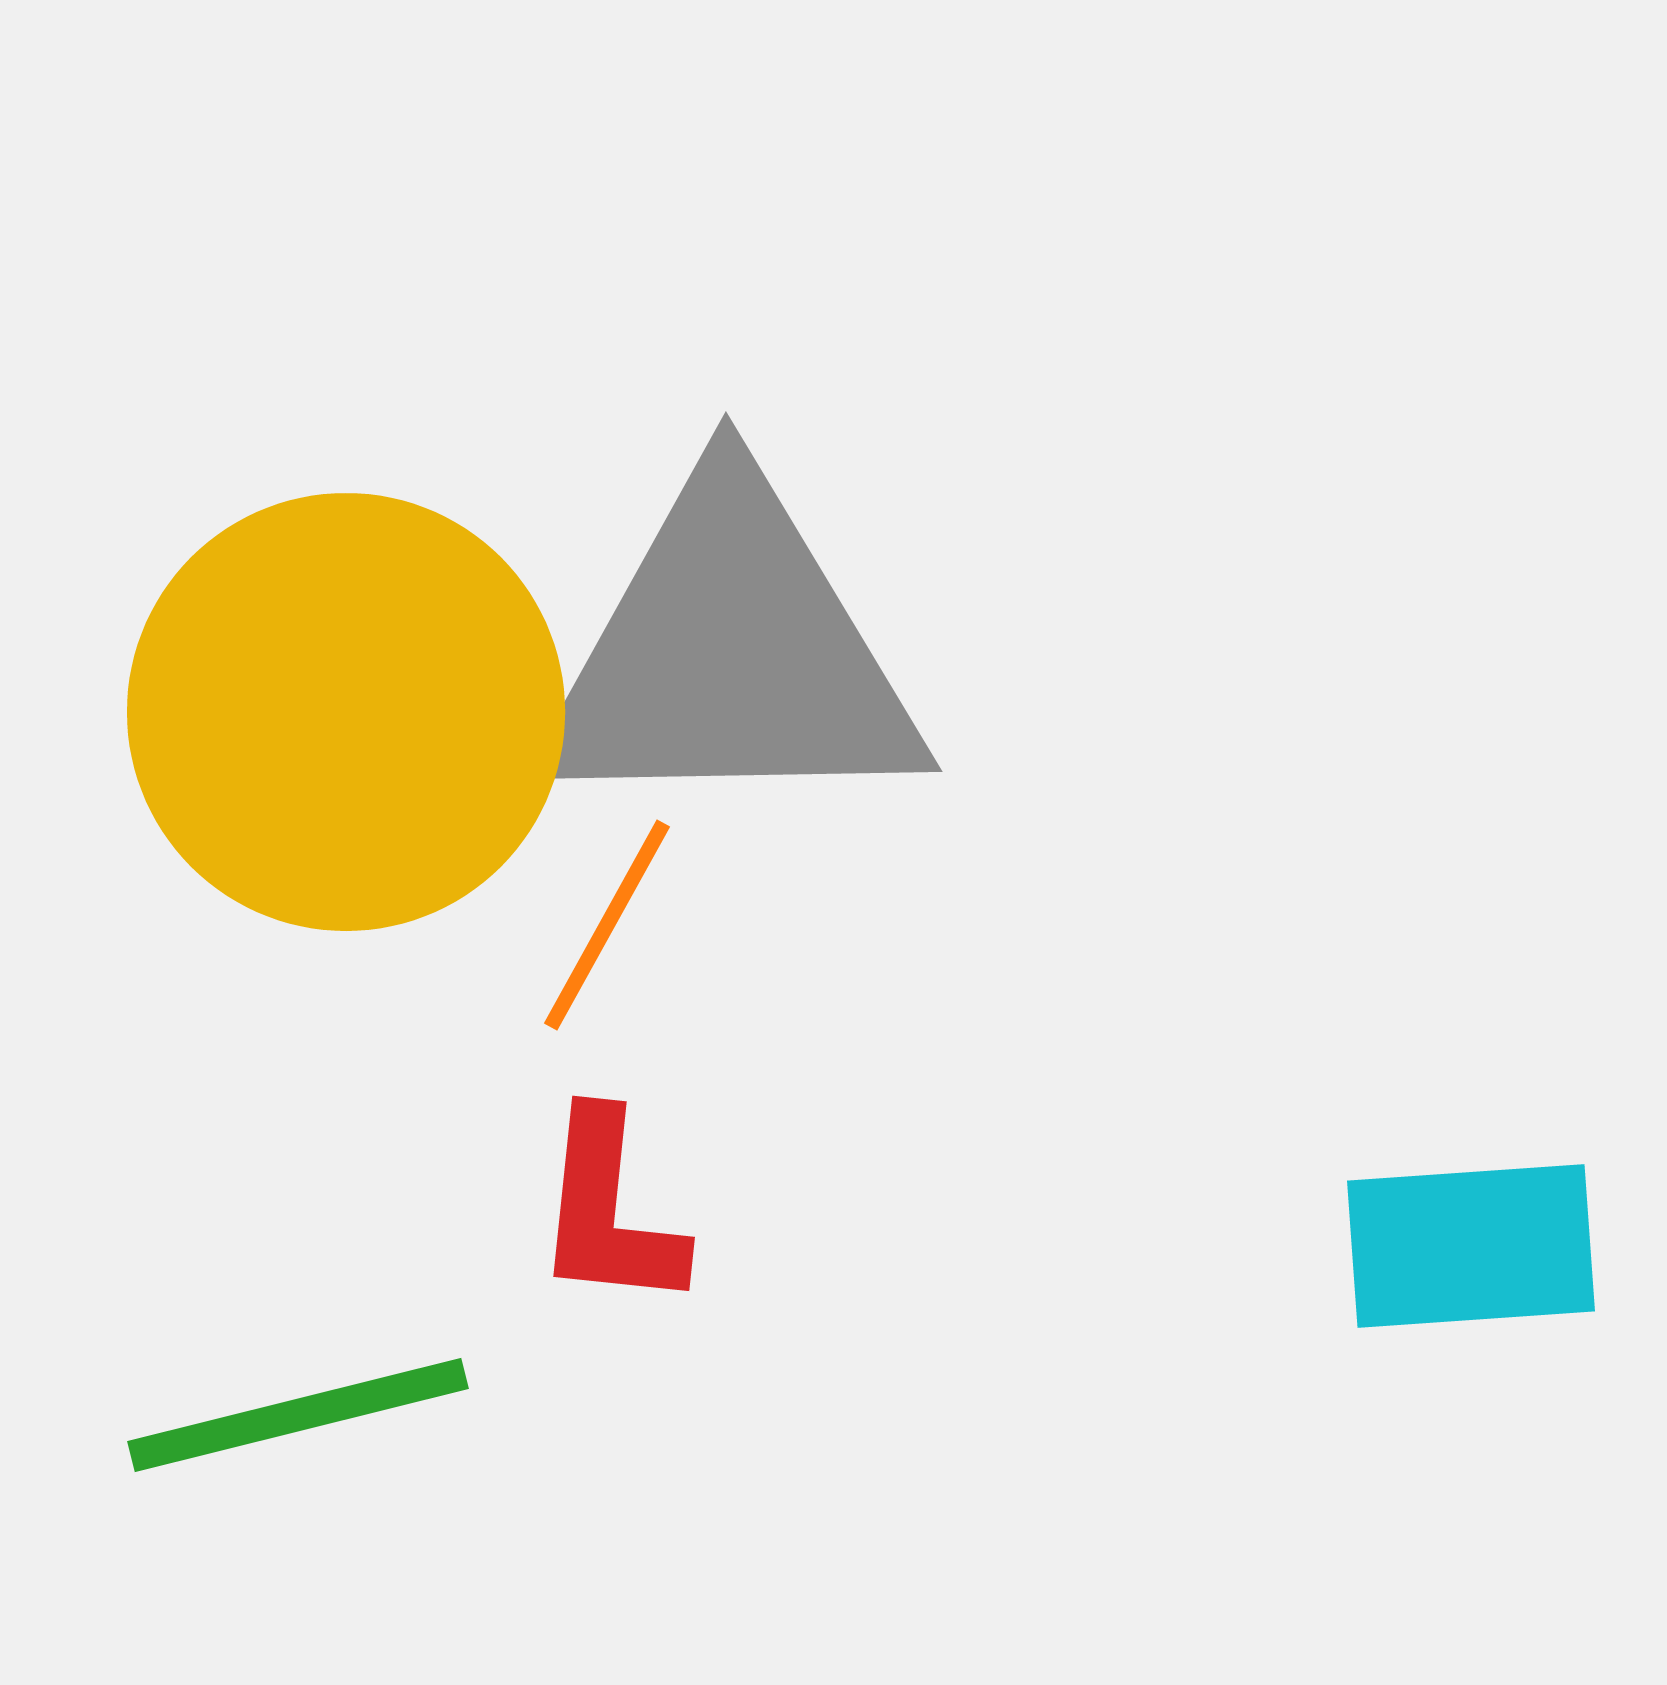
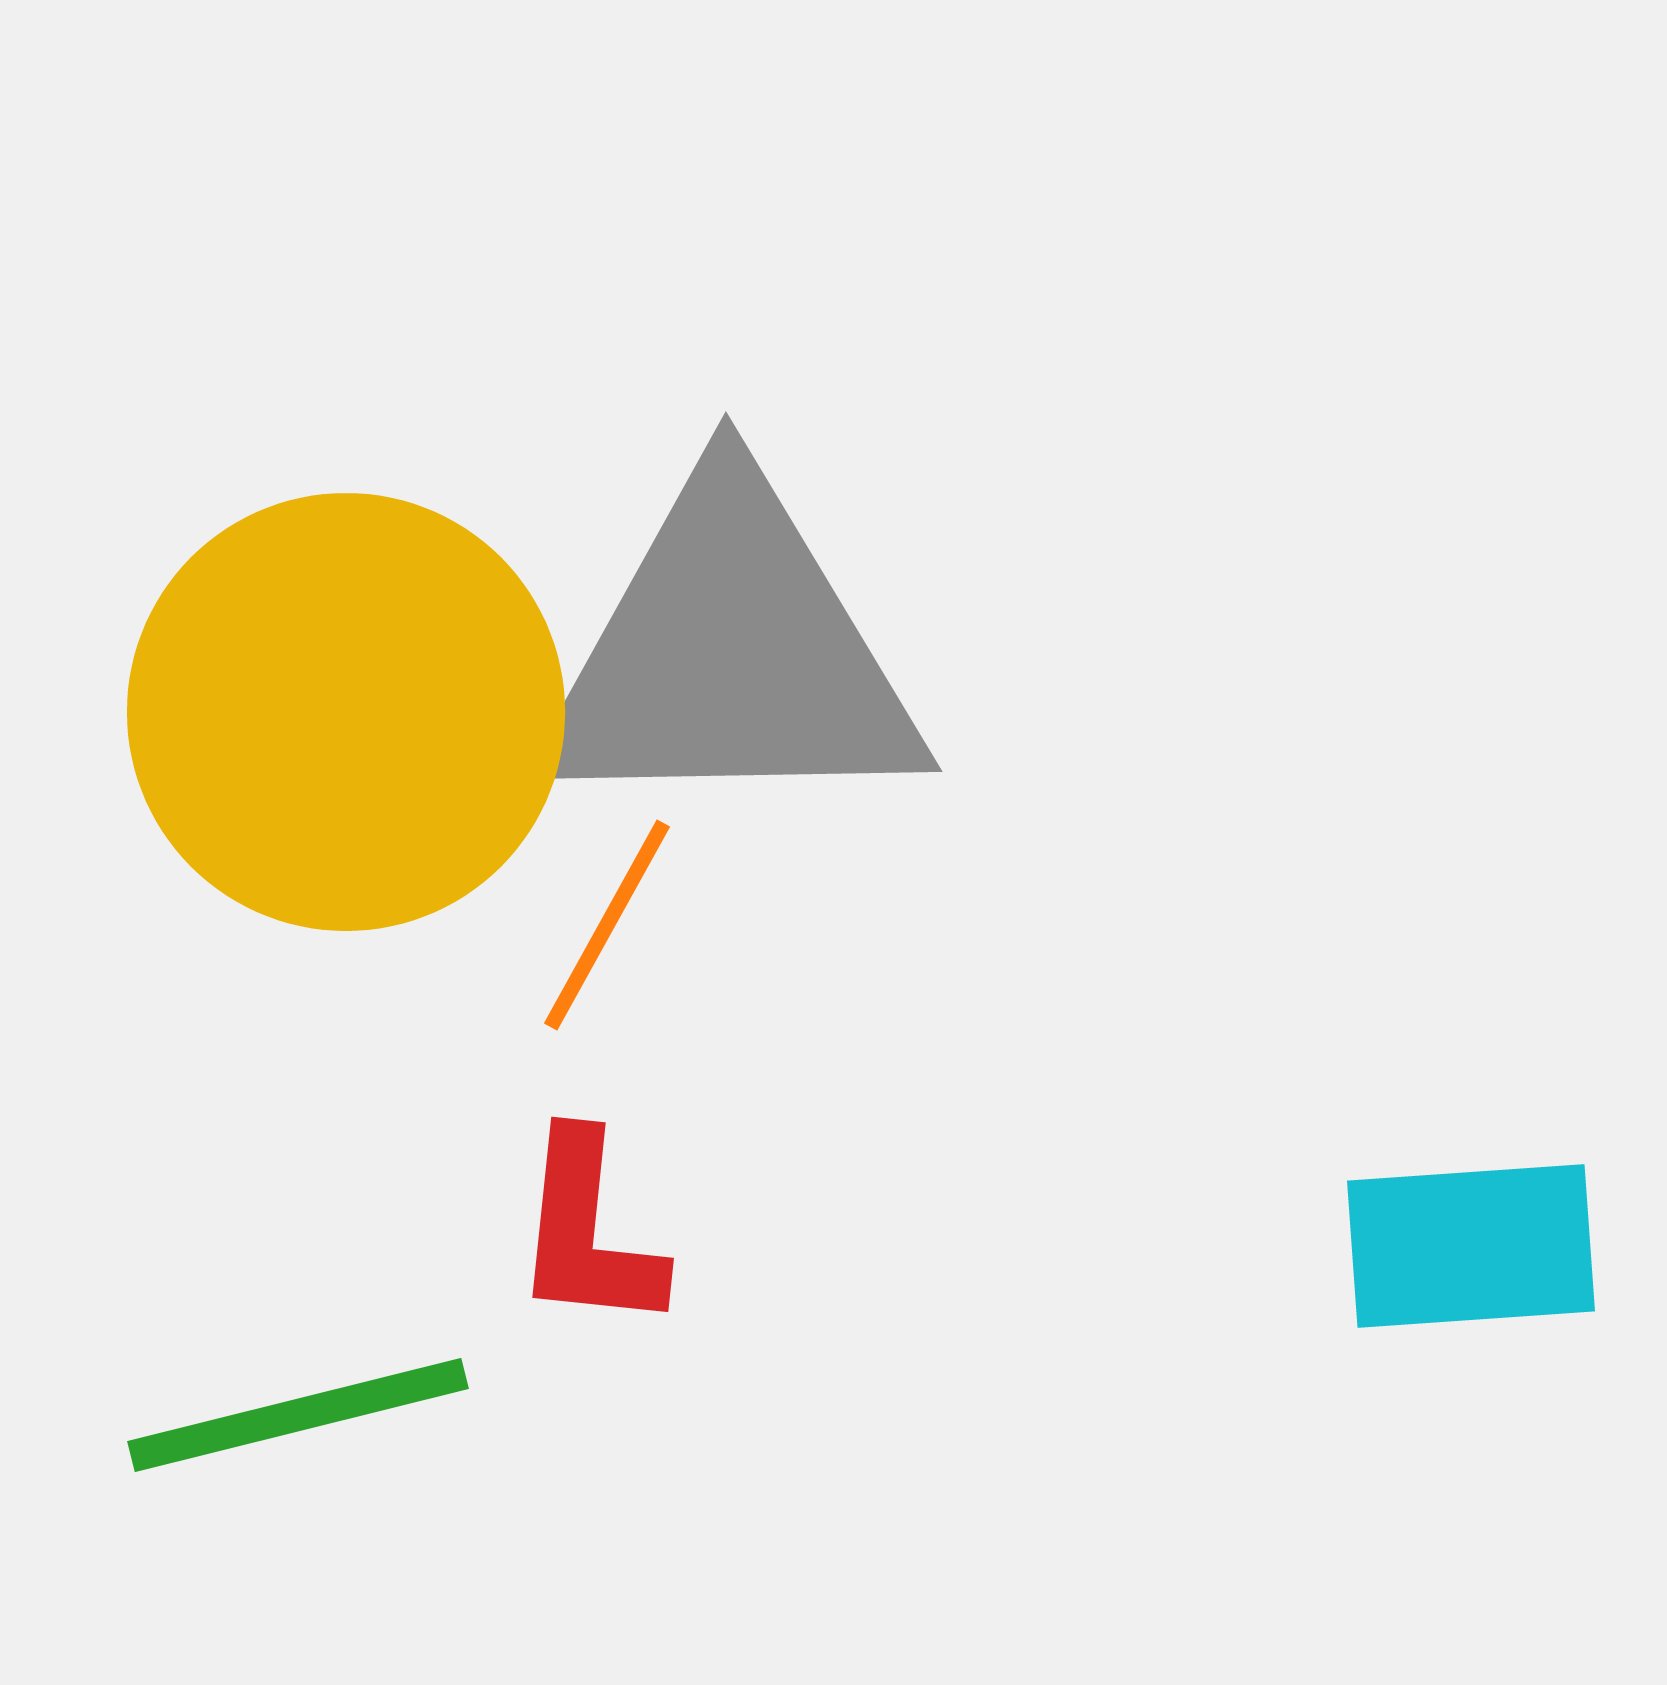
red L-shape: moved 21 px left, 21 px down
